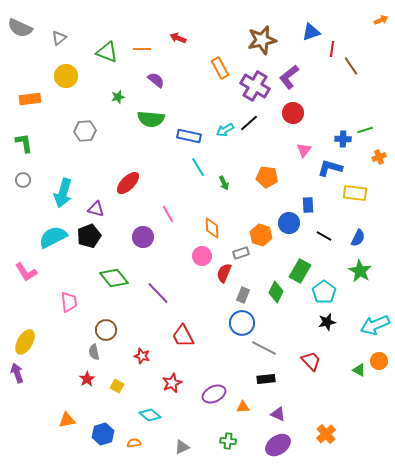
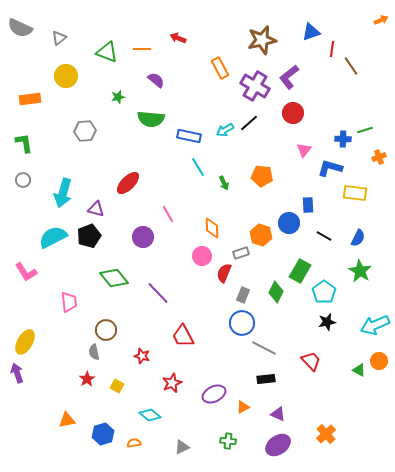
orange pentagon at (267, 177): moved 5 px left, 1 px up
orange triangle at (243, 407): rotated 24 degrees counterclockwise
